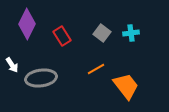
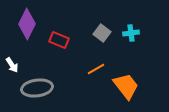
red rectangle: moved 3 px left, 4 px down; rotated 36 degrees counterclockwise
gray ellipse: moved 4 px left, 10 px down
